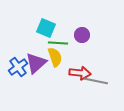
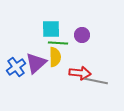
cyan square: moved 5 px right, 1 px down; rotated 24 degrees counterclockwise
yellow semicircle: rotated 18 degrees clockwise
blue cross: moved 2 px left
